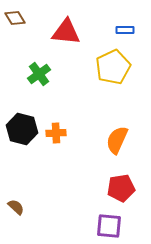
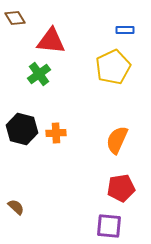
red triangle: moved 15 px left, 9 px down
